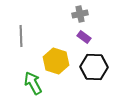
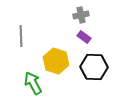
gray cross: moved 1 px right, 1 px down
